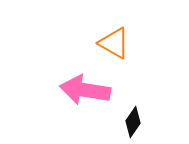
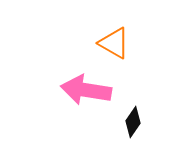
pink arrow: moved 1 px right
